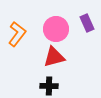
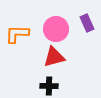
orange L-shape: rotated 125 degrees counterclockwise
